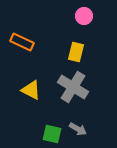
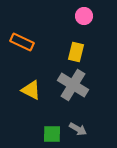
gray cross: moved 2 px up
green square: rotated 12 degrees counterclockwise
